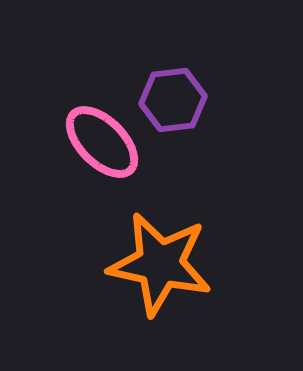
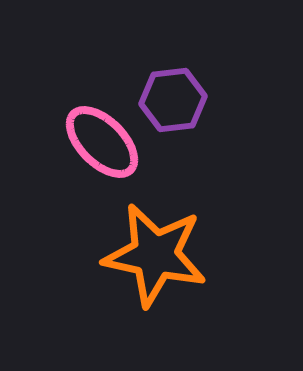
orange star: moved 5 px left, 9 px up
